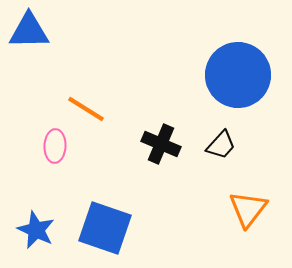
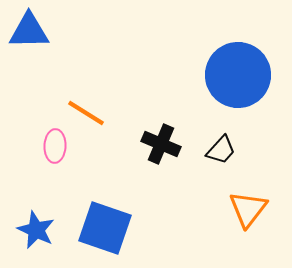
orange line: moved 4 px down
black trapezoid: moved 5 px down
